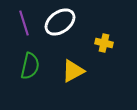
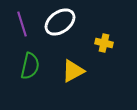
purple line: moved 2 px left, 1 px down
